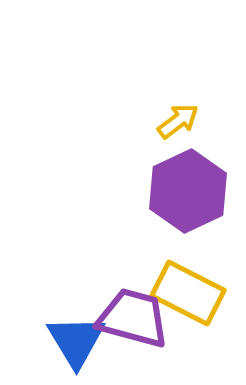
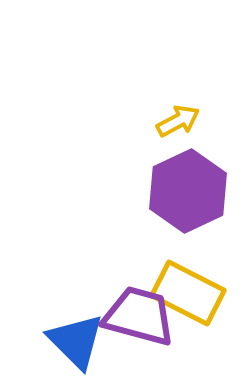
yellow arrow: rotated 9 degrees clockwise
purple trapezoid: moved 6 px right, 2 px up
blue triangle: rotated 14 degrees counterclockwise
